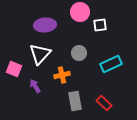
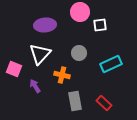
orange cross: rotated 28 degrees clockwise
